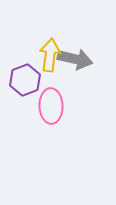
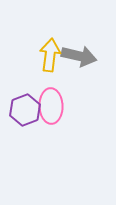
gray arrow: moved 4 px right, 3 px up
purple hexagon: moved 30 px down
